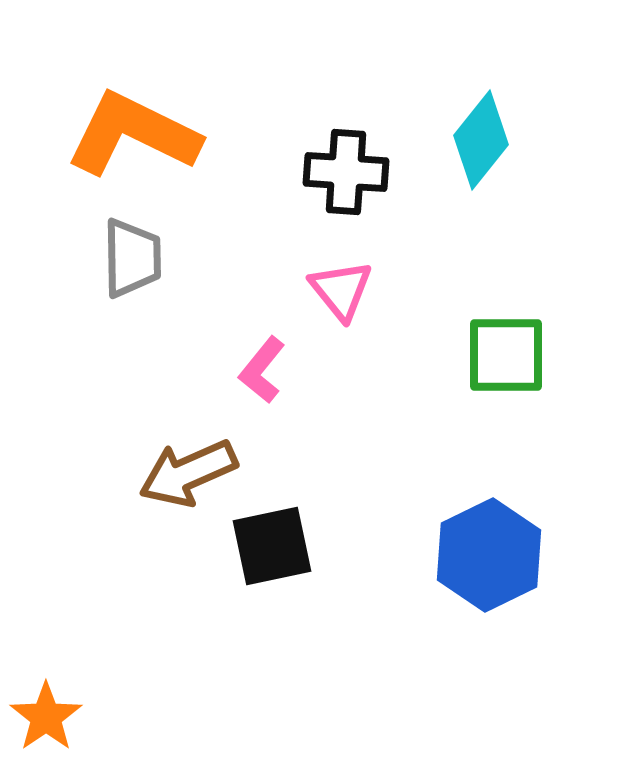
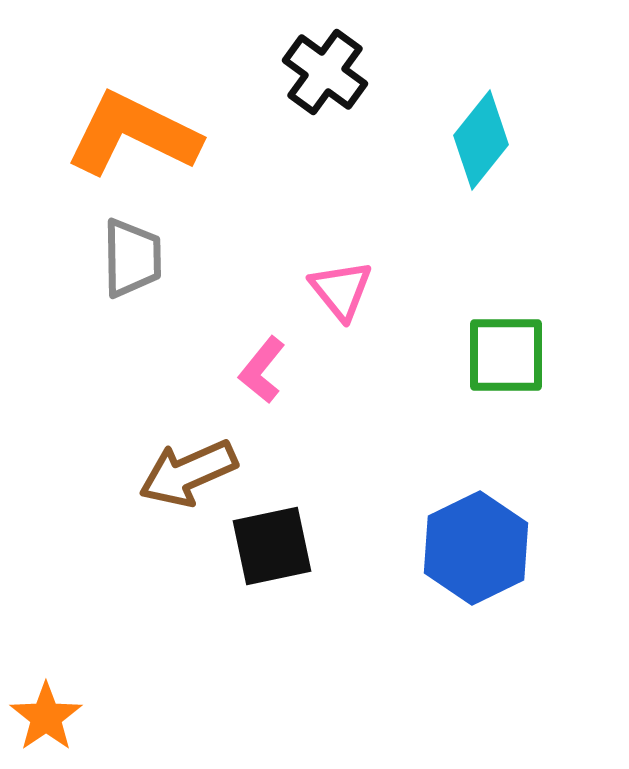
black cross: moved 21 px left, 100 px up; rotated 32 degrees clockwise
blue hexagon: moved 13 px left, 7 px up
